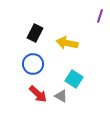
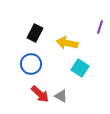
purple line: moved 11 px down
blue circle: moved 2 px left
cyan square: moved 6 px right, 11 px up
red arrow: moved 2 px right
